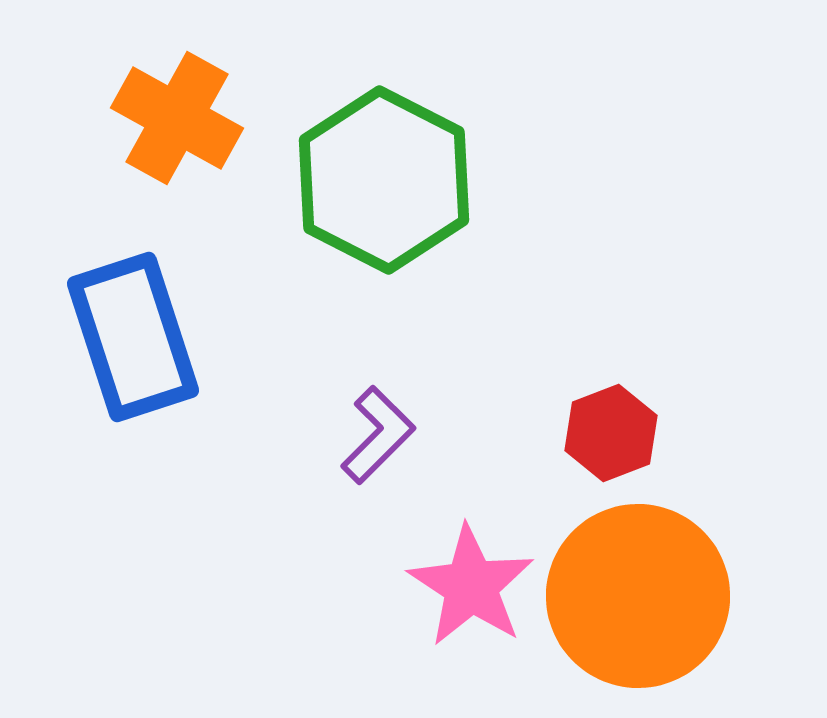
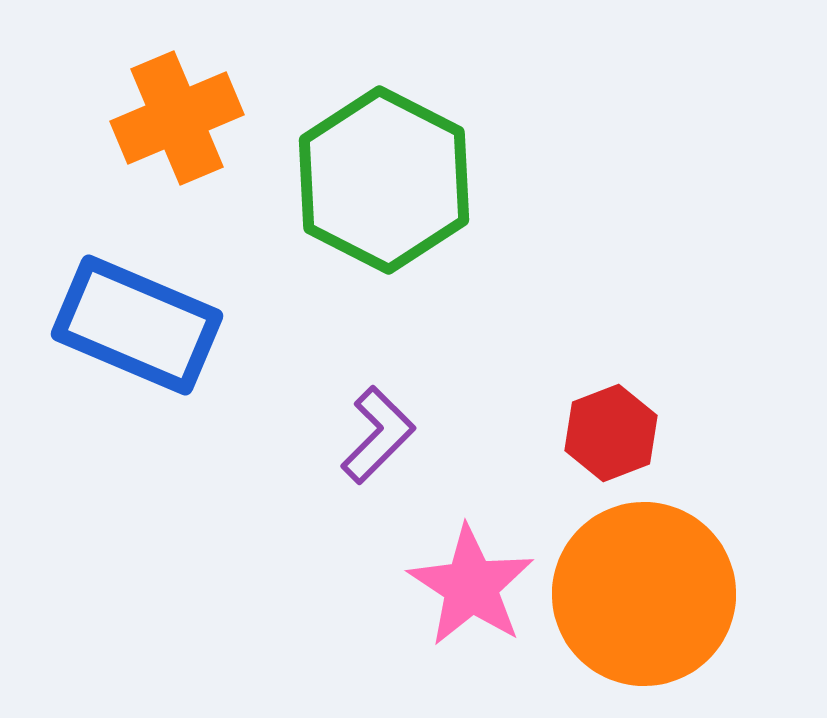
orange cross: rotated 38 degrees clockwise
blue rectangle: moved 4 px right, 12 px up; rotated 49 degrees counterclockwise
orange circle: moved 6 px right, 2 px up
